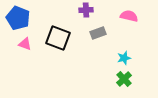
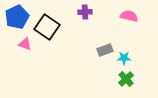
purple cross: moved 1 px left, 2 px down
blue pentagon: moved 1 px left, 1 px up; rotated 25 degrees clockwise
gray rectangle: moved 7 px right, 17 px down
black square: moved 11 px left, 11 px up; rotated 15 degrees clockwise
cyan star: rotated 16 degrees clockwise
green cross: moved 2 px right
